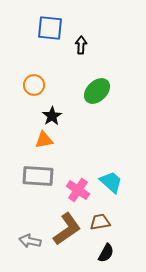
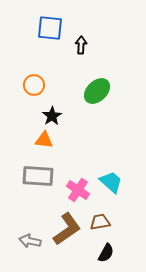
orange triangle: rotated 18 degrees clockwise
